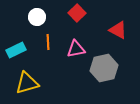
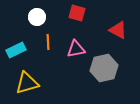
red square: rotated 30 degrees counterclockwise
